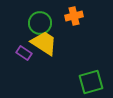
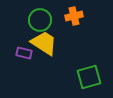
green circle: moved 3 px up
purple rectangle: rotated 21 degrees counterclockwise
green square: moved 2 px left, 5 px up
